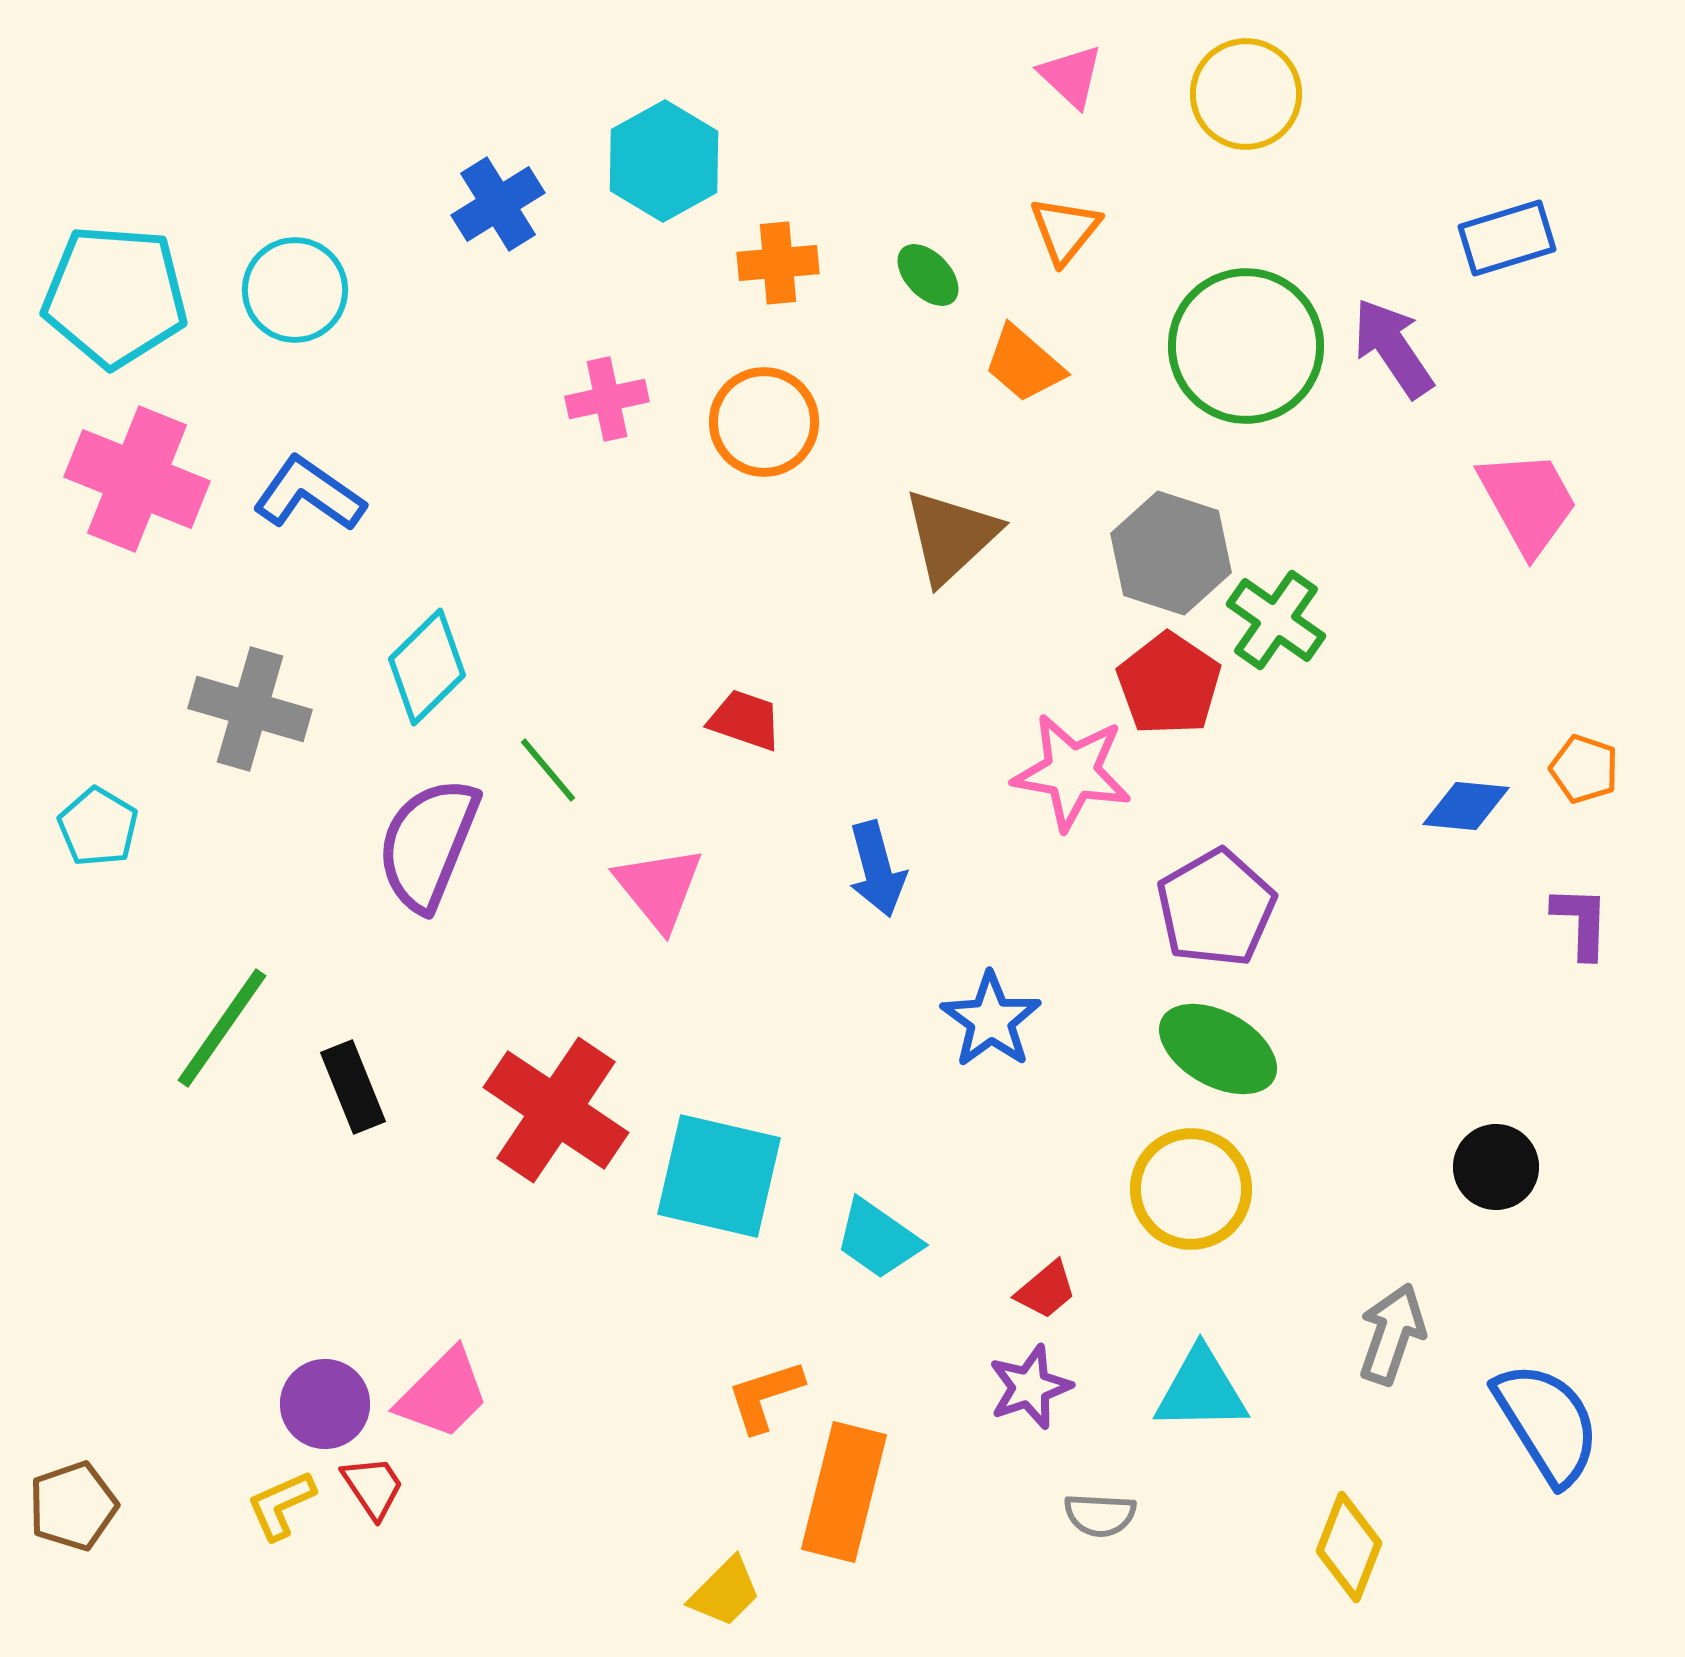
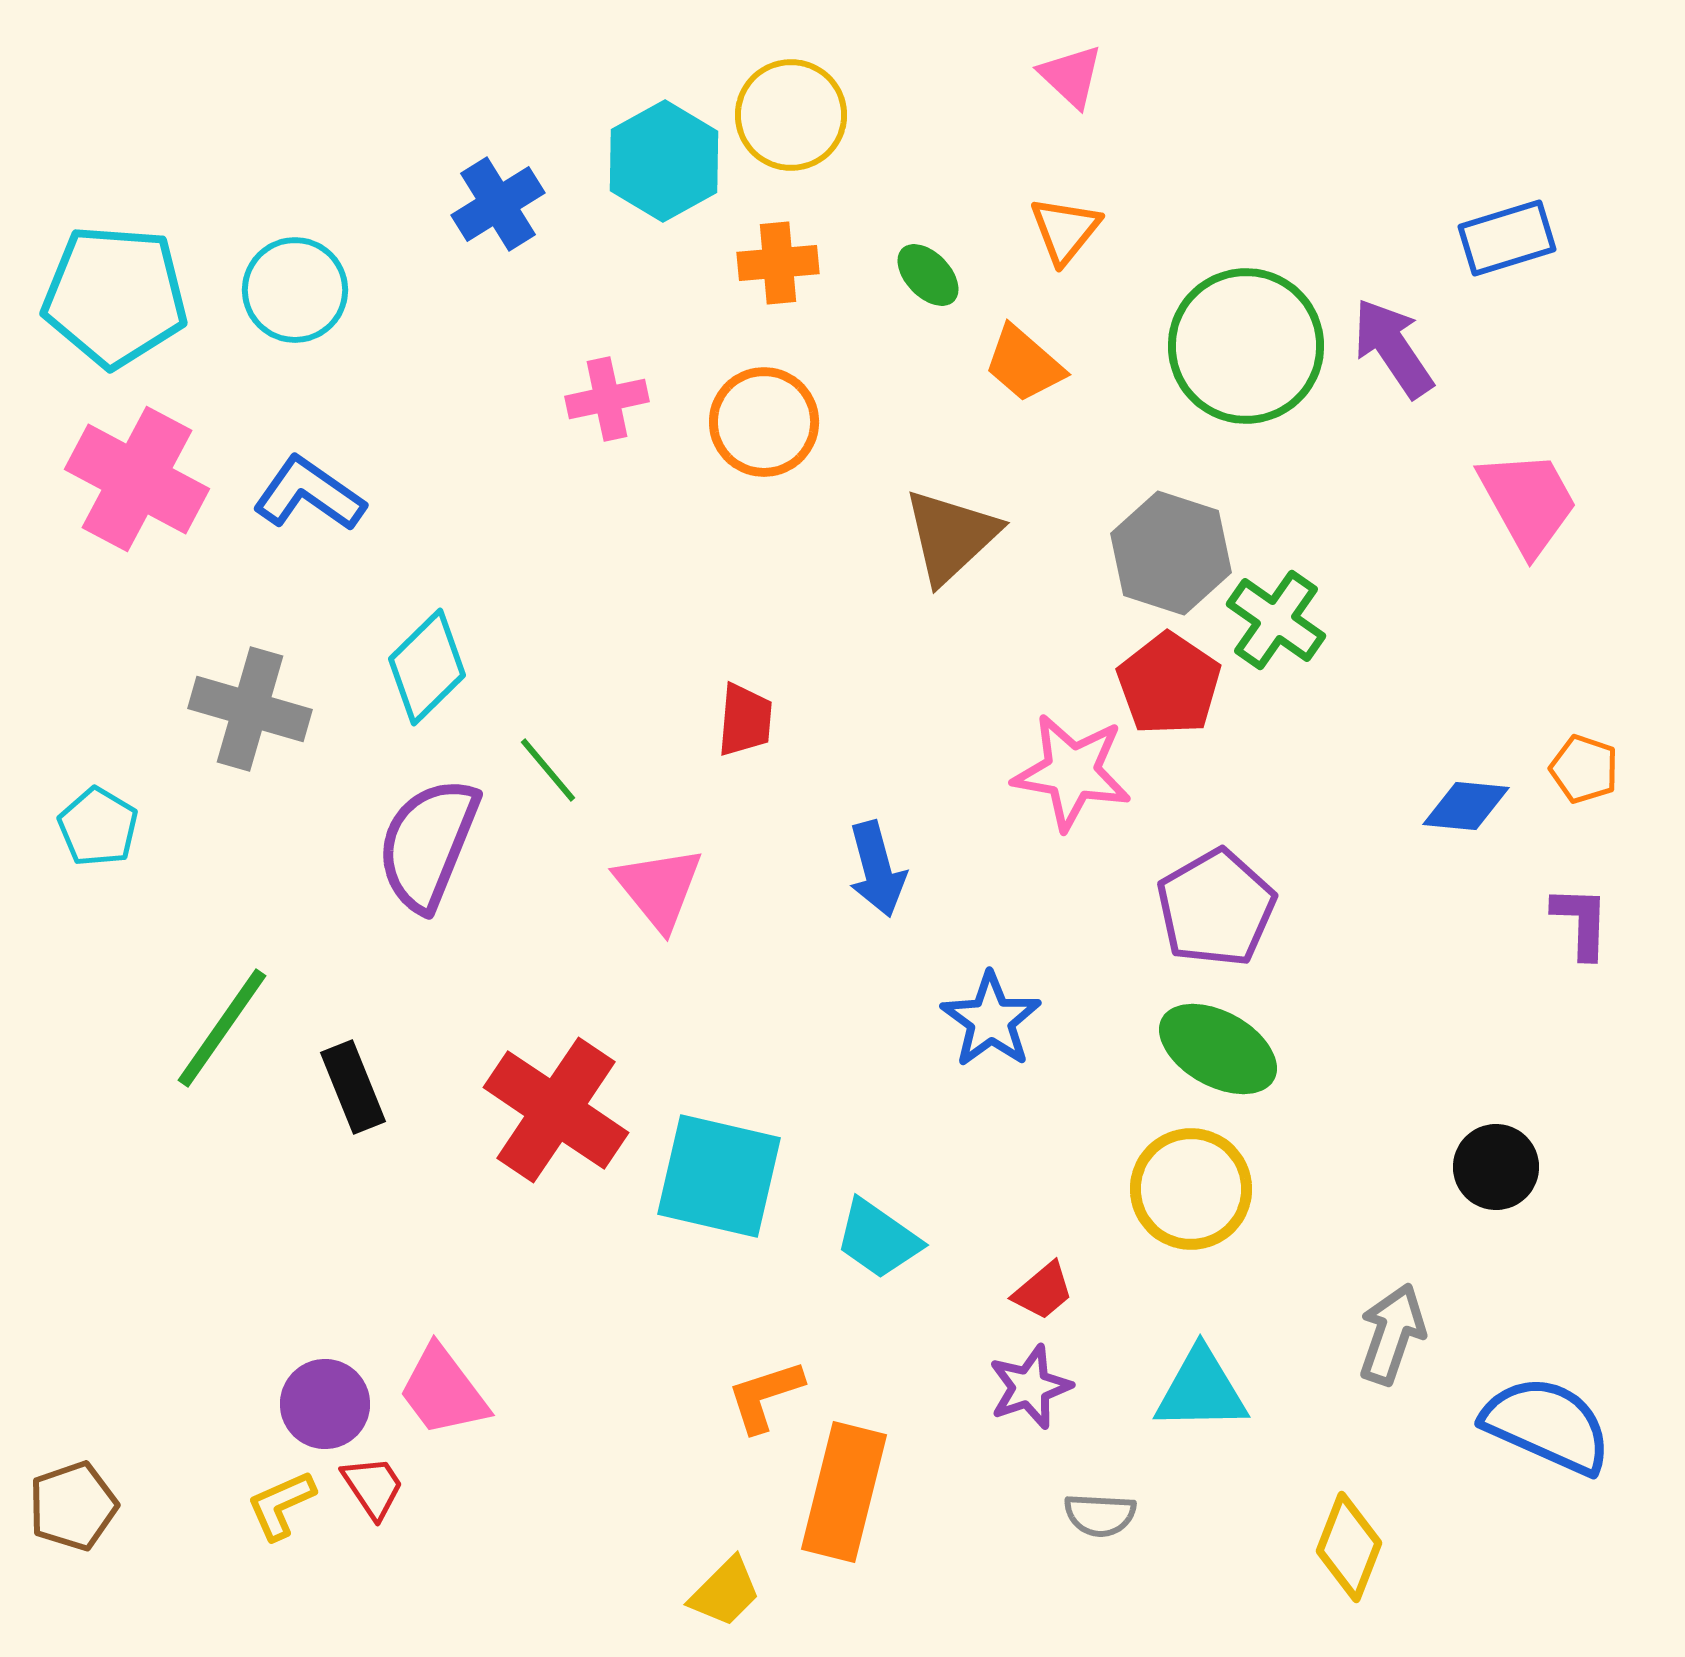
yellow circle at (1246, 94): moved 455 px left, 21 px down
pink cross at (137, 479): rotated 6 degrees clockwise
red trapezoid at (745, 720): rotated 76 degrees clockwise
red trapezoid at (1046, 1290): moved 3 px left, 1 px down
pink trapezoid at (443, 1394): moved 3 px up; rotated 98 degrees clockwise
blue semicircle at (1547, 1423): moved 2 px down; rotated 34 degrees counterclockwise
